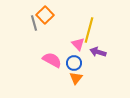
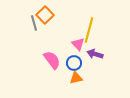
purple arrow: moved 3 px left, 2 px down
pink semicircle: rotated 24 degrees clockwise
orange triangle: rotated 40 degrees clockwise
